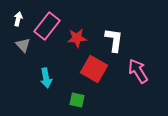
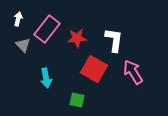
pink rectangle: moved 3 px down
pink arrow: moved 5 px left, 1 px down
